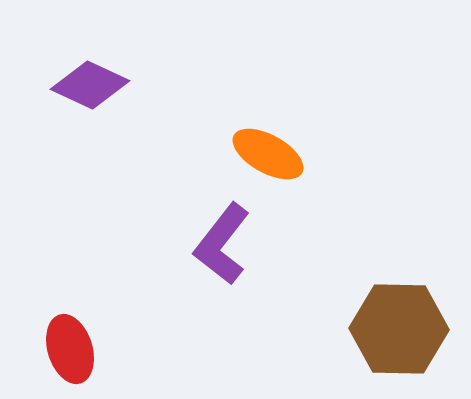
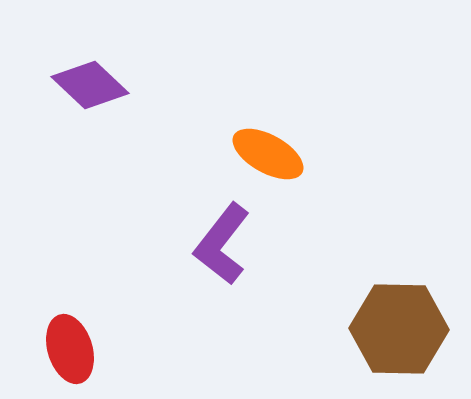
purple diamond: rotated 18 degrees clockwise
